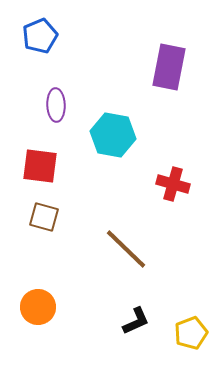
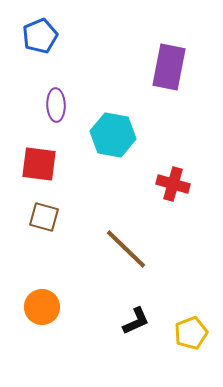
red square: moved 1 px left, 2 px up
orange circle: moved 4 px right
